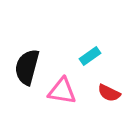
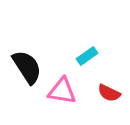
cyan rectangle: moved 3 px left
black semicircle: rotated 132 degrees clockwise
